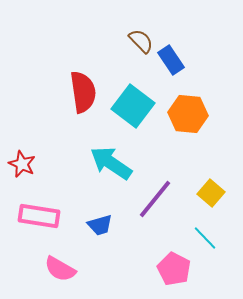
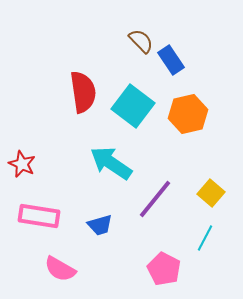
orange hexagon: rotated 18 degrees counterclockwise
cyan line: rotated 72 degrees clockwise
pink pentagon: moved 10 px left
